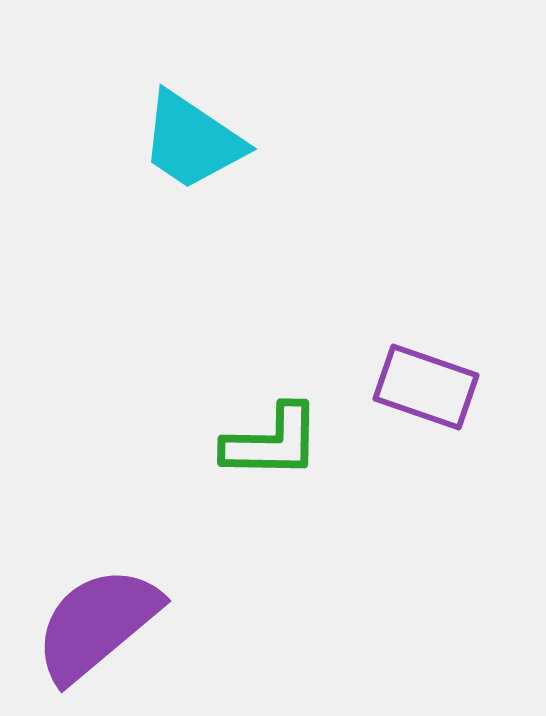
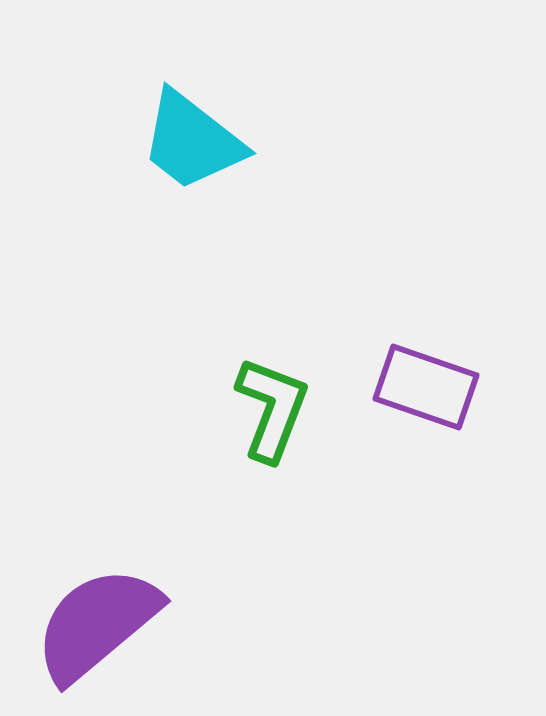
cyan trapezoid: rotated 4 degrees clockwise
green L-shape: moved 33 px up; rotated 70 degrees counterclockwise
